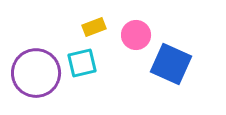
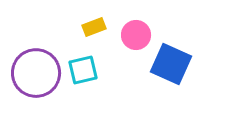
cyan square: moved 1 px right, 7 px down
